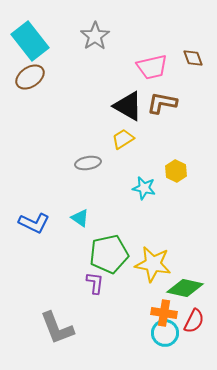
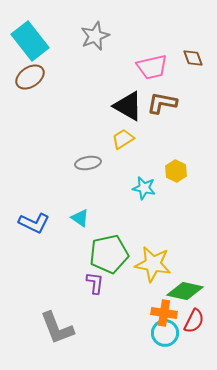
gray star: rotated 12 degrees clockwise
green diamond: moved 3 px down
